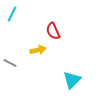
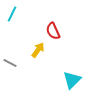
yellow arrow: rotated 42 degrees counterclockwise
